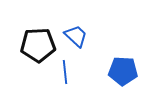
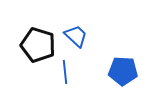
black pentagon: rotated 20 degrees clockwise
